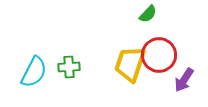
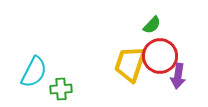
green semicircle: moved 4 px right, 11 px down
red circle: moved 1 px right, 1 px down
green cross: moved 8 px left, 22 px down
purple arrow: moved 6 px left, 4 px up; rotated 25 degrees counterclockwise
